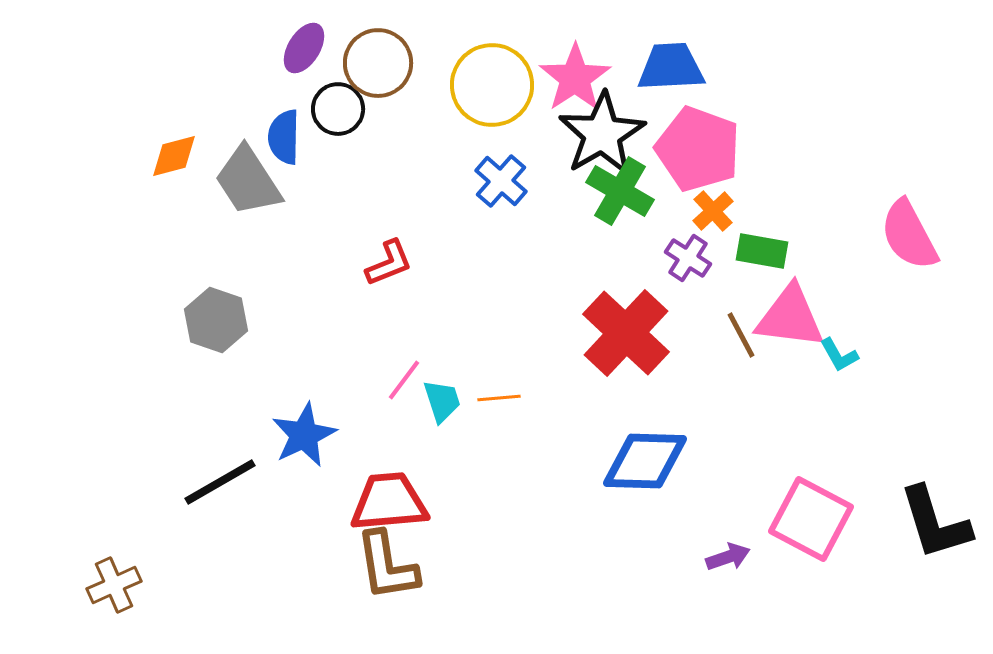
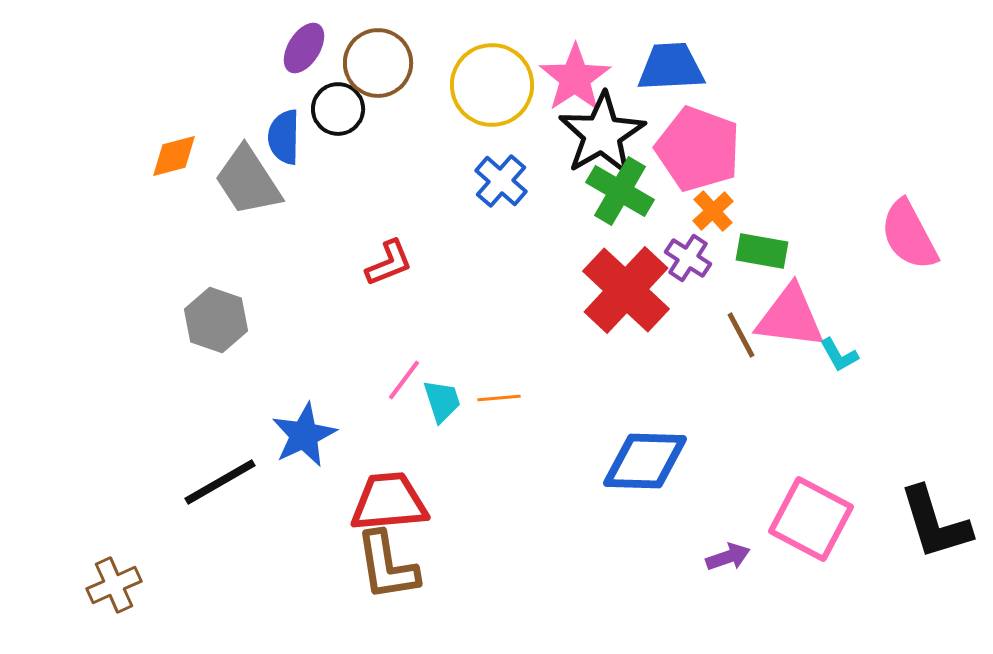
red cross: moved 43 px up
